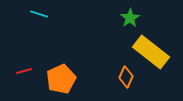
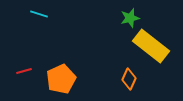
green star: rotated 18 degrees clockwise
yellow rectangle: moved 6 px up
orange diamond: moved 3 px right, 2 px down
